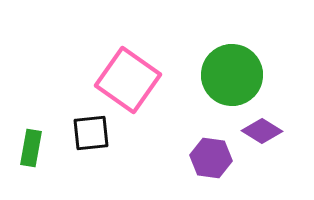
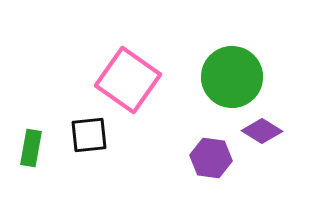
green circle: moved 2 px down
black square: moved 2 px left, 2 px down
